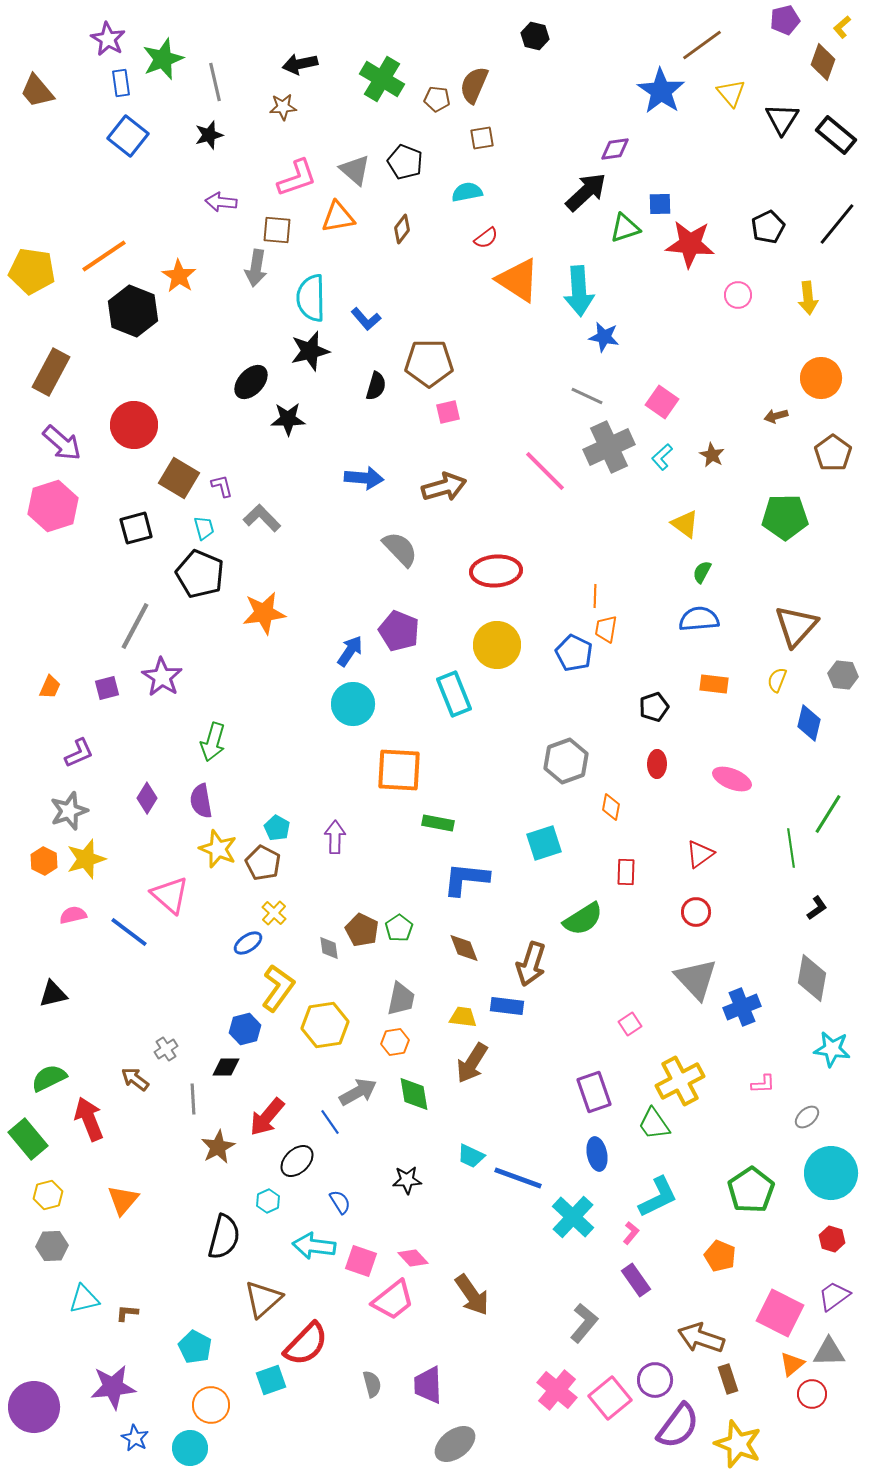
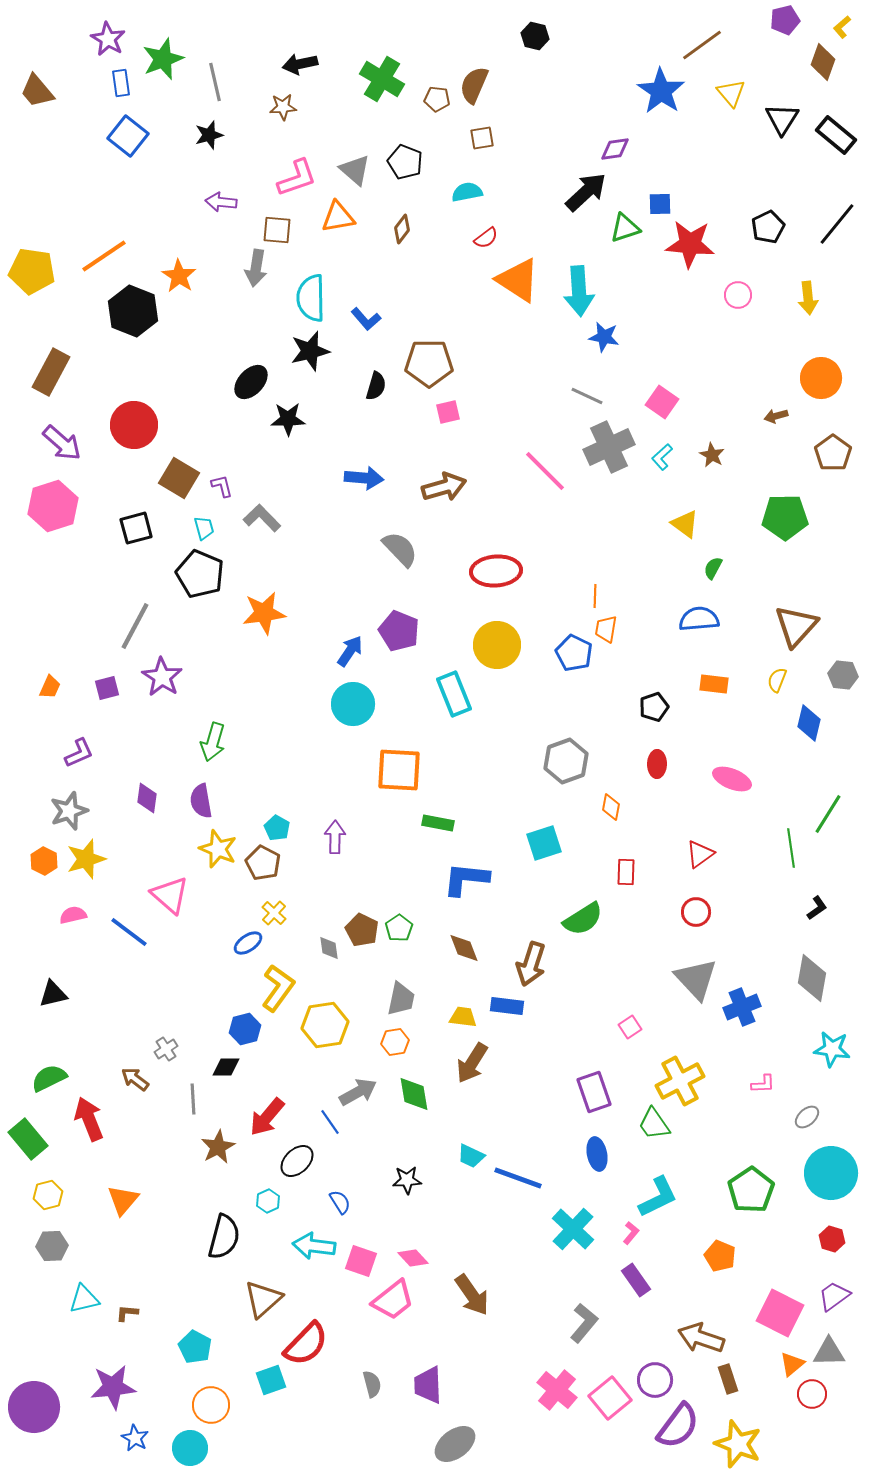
green semicircle at (702, 572): moved 11 px right, 4 px up
purple diamond at (147, 798): rotated 24 degrees counterclockwise
pink square at (630, 1024): moved 3 px down
cyan cross at (573, 1217): moved 12 px down
